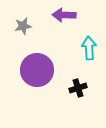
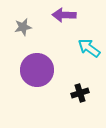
gray star: moved 1 px down
cyan arrow: rotated 50 degrees counterclockwise
black cross: moved 2 px right, 5 px down
